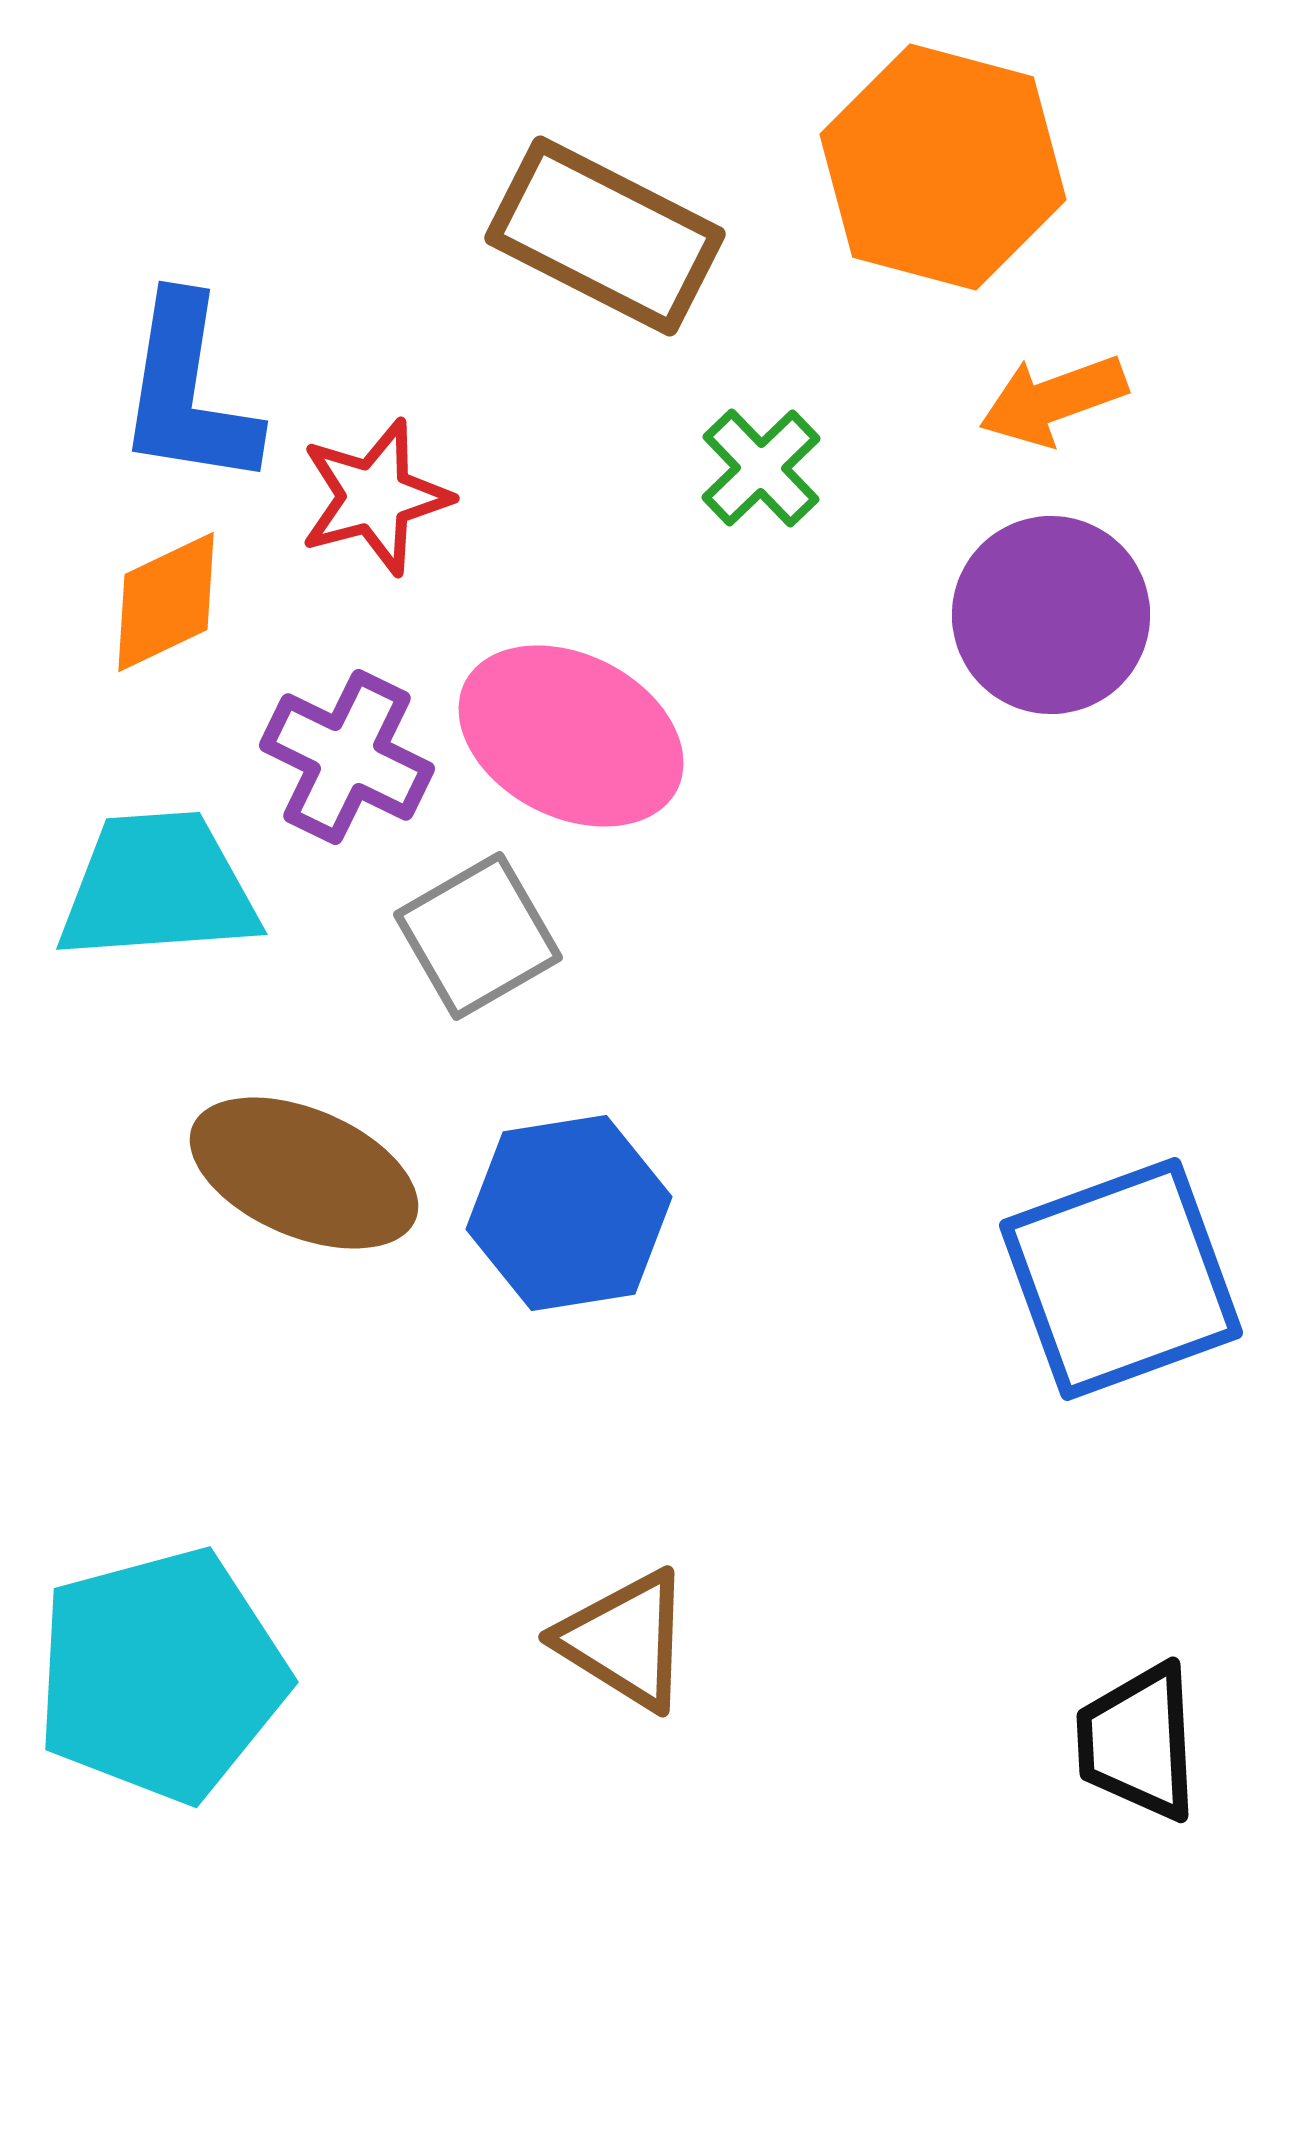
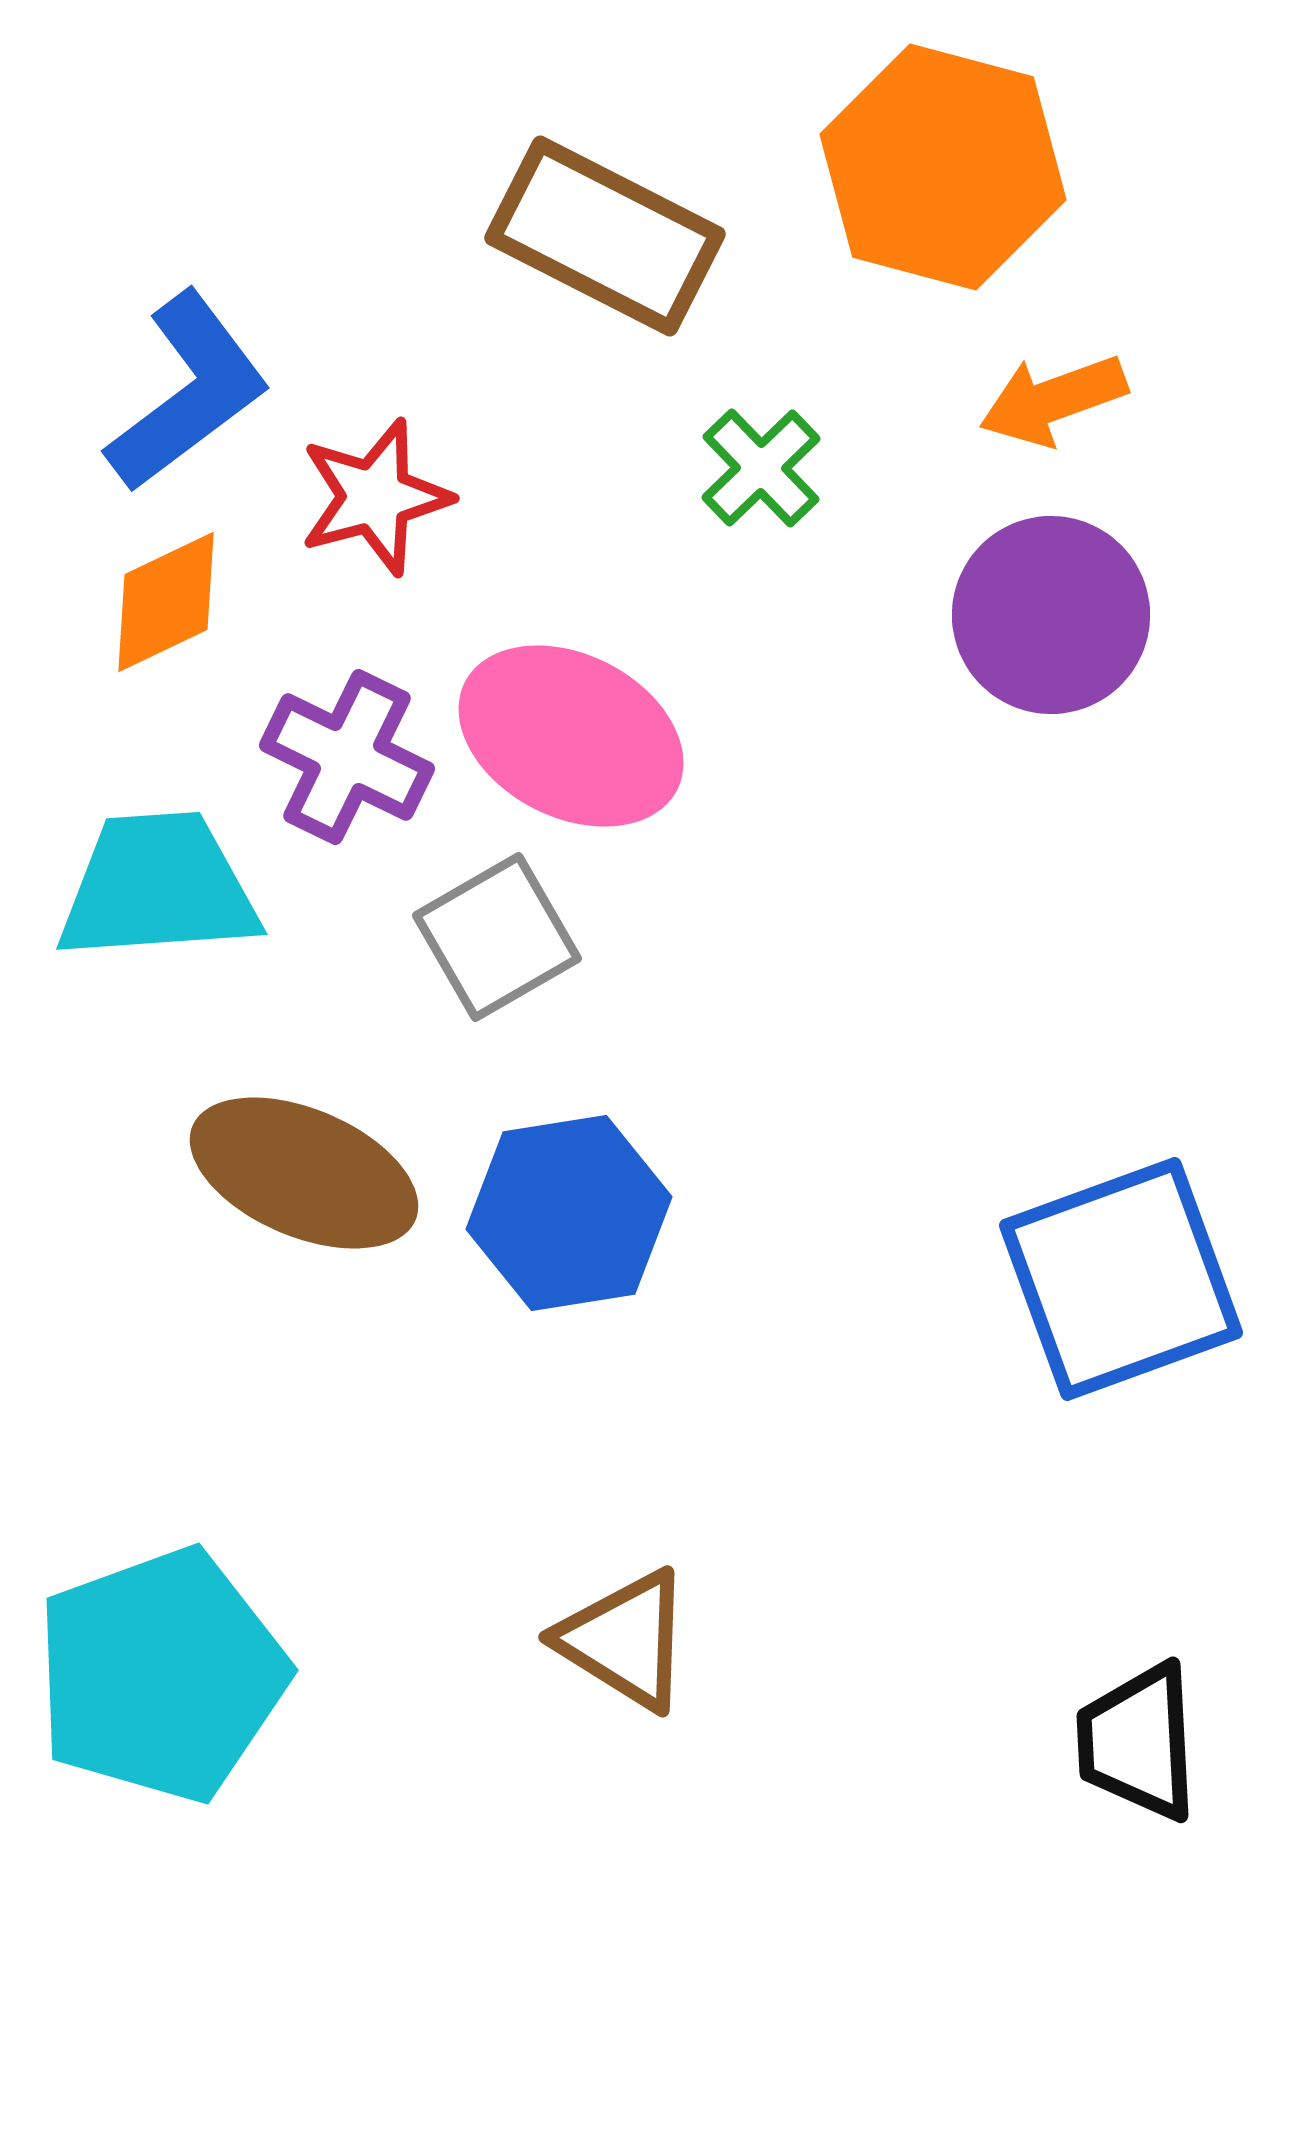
blue L-shape: rotated 136 degrees counterclockwise
gray square: moved 19 px right, 1 px down
cyan pentagon: rotated 5 degrees counterclockwise
